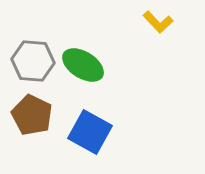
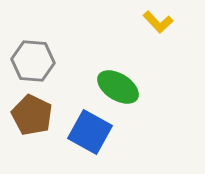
green ellipse: moved 35 px right, 22 px down
